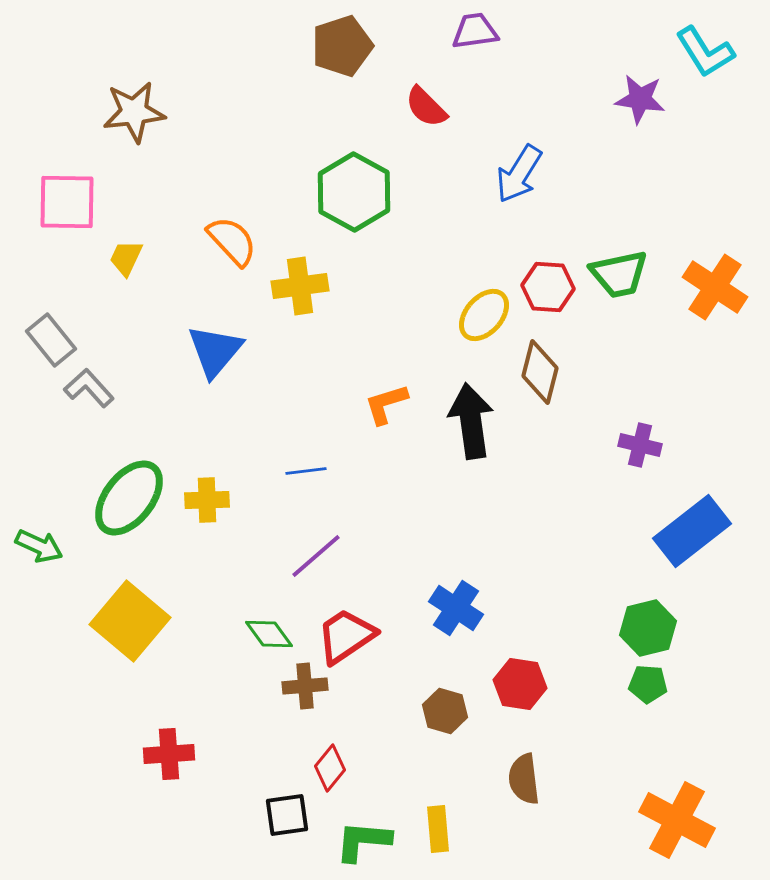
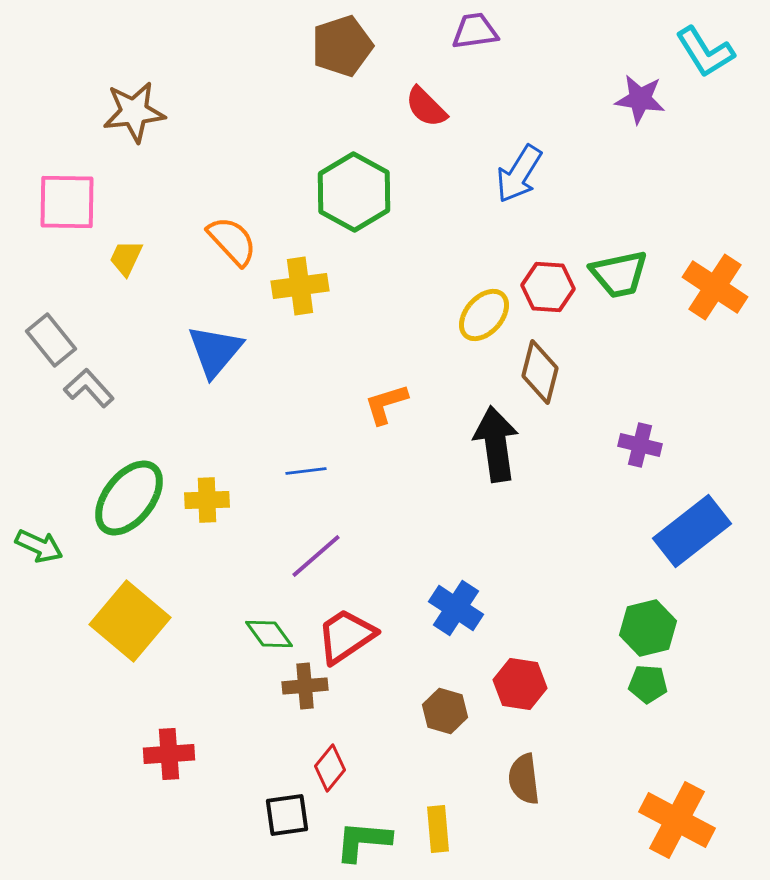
black arrow at (471, 421): moved 25 px right, 23 px down
